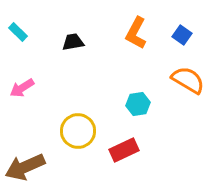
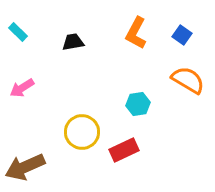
yellow circle: moved 4 px right, 1 px down
